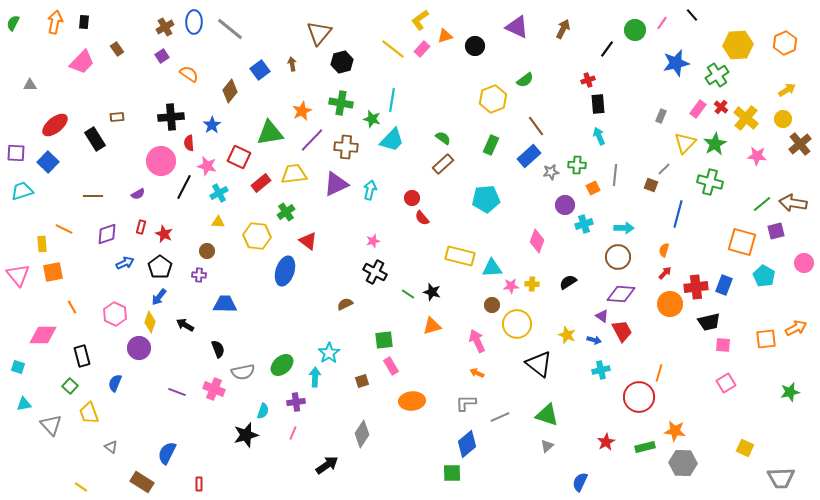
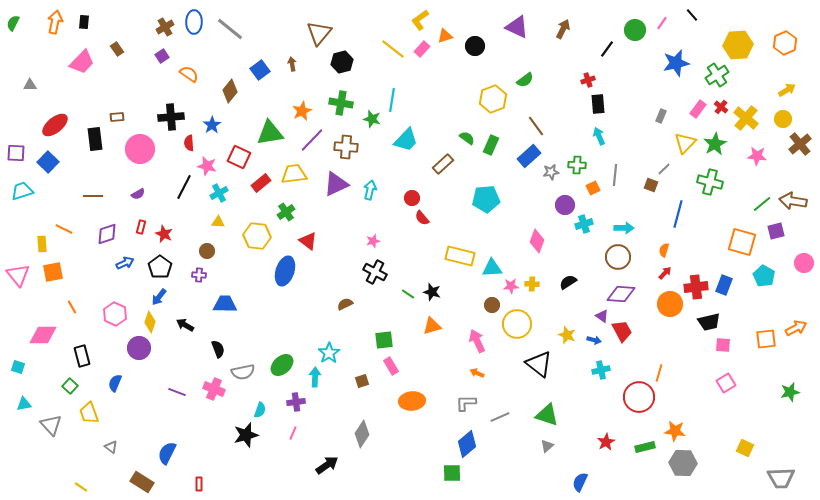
green semicircle at (443, 138): moved 24 px right
black rectangle at (95, 139): rotated 25 degrees clockwise
cyan trapezoid at (392, 140): moved 14 px right
pink circle at (161, 161): moved 21 px left, 12 px up
brown arrow at (793, 203): moved 2 px up
cyan semicircle at (263, 411): moved 3 px left, 1 px up
